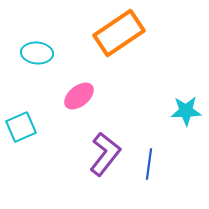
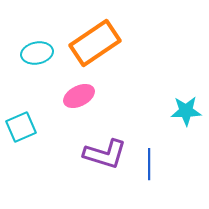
orange rectangle: moved 24 px left, 10 px down
cyan ellipse: rotated 16 degrees counterclockwise
pink ellipse: rotated 12 degrees clockwise
purple L-shape: rotated 69 degrees clockwise
blue line: rotated 8 degrees counterclockwise
